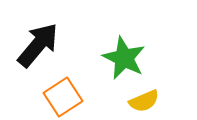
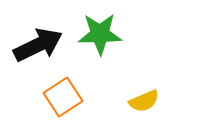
black arrow: rotated 24 degrees clockwise
green star: moved 24 px left, 24 px up; rotated 27 degrees counterclockwise
